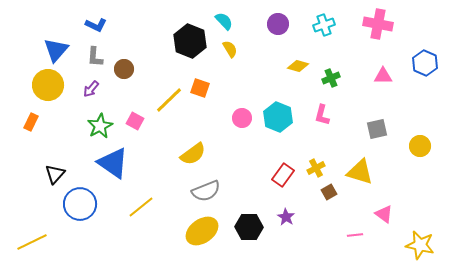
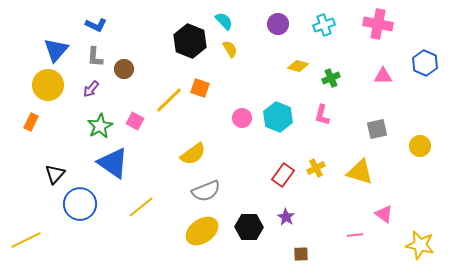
brown square at (329, 192): moved 28 px left, 62 px down; rotated 28 degrees clockwise
yellow line at (32, 242): moved 6 px left, 2 px up
